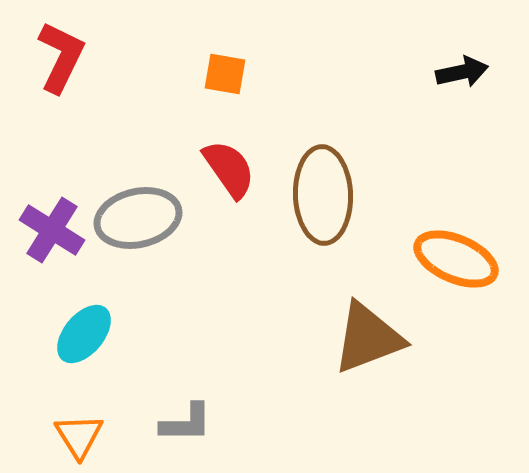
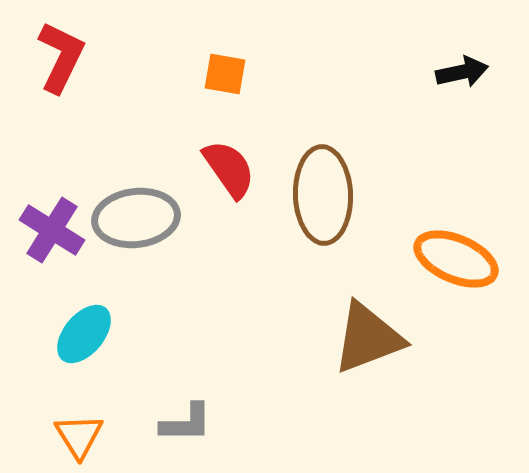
gray ellipse: moved 2 px left; rotated 6 degrees clockwise
